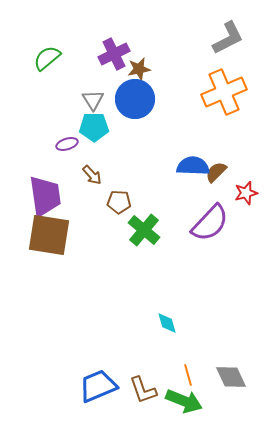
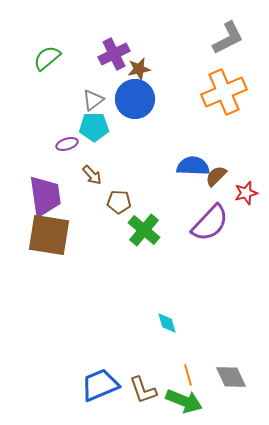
gray triangle: rotated 25 degrees clockwise
brown semicircle: moved 4 px down
blue trapezoid: moved 2 px right, 1 px up
